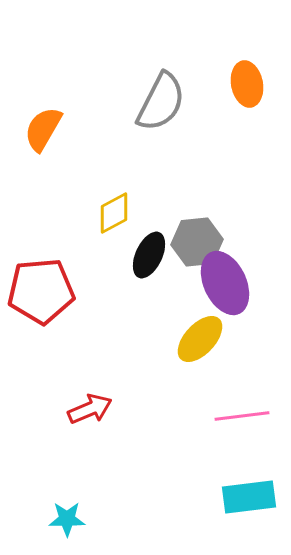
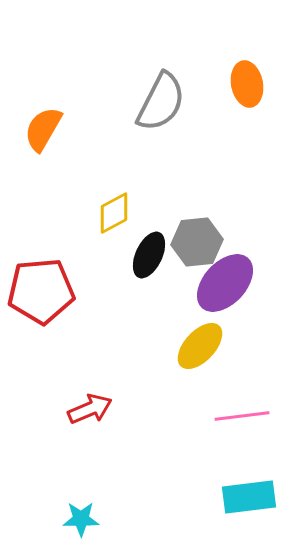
purple ellipse: rotated 68 degrees clockwise
yellow ellipse: moved 7 px down
cyan star: moved 14 px right
